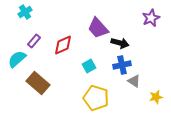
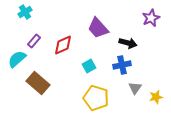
black arrow: moved 8 px right
gray triangle: moved 1 px right, 7 px down; rotated 32 degrees clockwise
